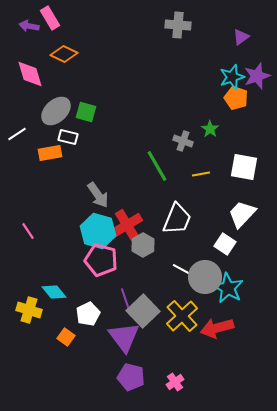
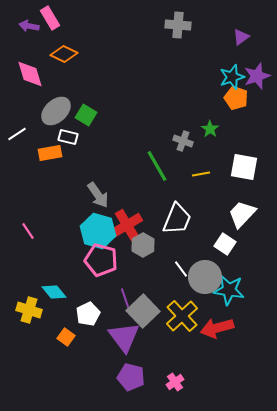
green square at (86, 112): moved 3 px down; rotated 15 degrees clockwise
white line at (181, 269): rotated 24 degrees clockwise
cyan star at (228, 288): moved 1 px right, 2 px down; rotated 20 degrees counterclockwise
